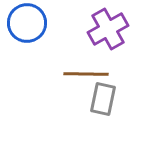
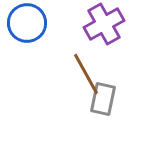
purple cross: moved 4 px left, 5 px up
brown line: rotated 60 degrees clockwise
